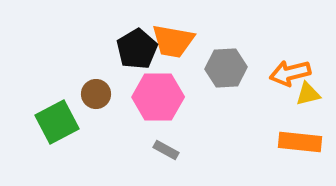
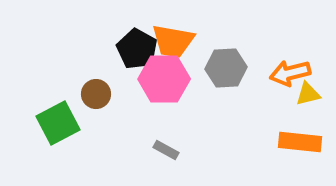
black pentagon: rotated 12 degrees counterclockwise
pink hexagon: moved 6 px right, 18 px up
green square: moved 1 px right, 1 px down
